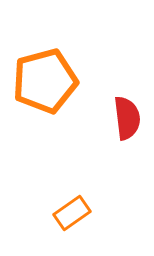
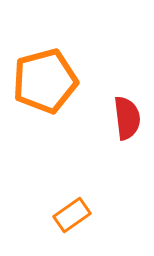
orange rectangle: moved 2 px down
